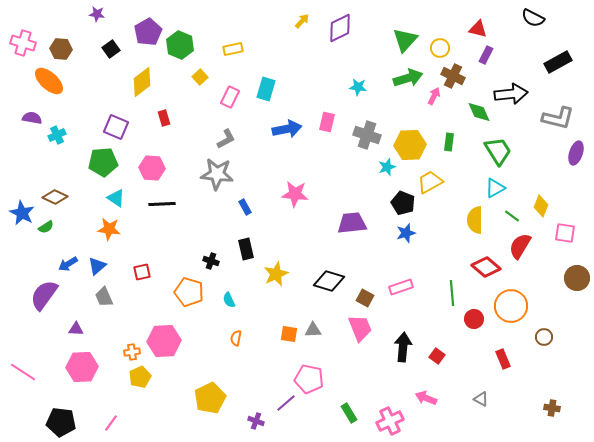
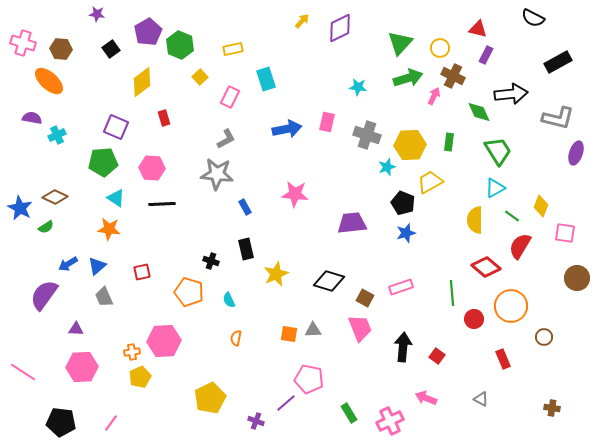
green triangle at (405, 40): moved 5 px left, 3 px down
cyan rectangle at (266, 89): moved 10 px up; rotated 35 degrees counterclockwise
blue star at (22, 213): moved 2 px left, 5 px up
